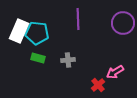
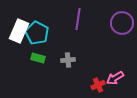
purple line: rotated 10 degrees clockwise
purple circle: moved 1 px left
cyan pentagon: rotated 20 degrees clockwise
pink arrow: moved 6 px down
red cross: rotated 16 degrees clockwise
